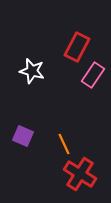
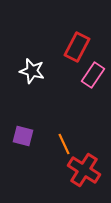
purple square: rotated 10 degrees counterclockwise
red cross: moved 4 px right, 4 px up
